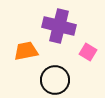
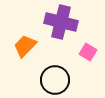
purple cross: moved 2 px right, 4 px up
orange trapezoid: moved 1 px left, 5 px up; rotated 35 degrees counterclockwise
